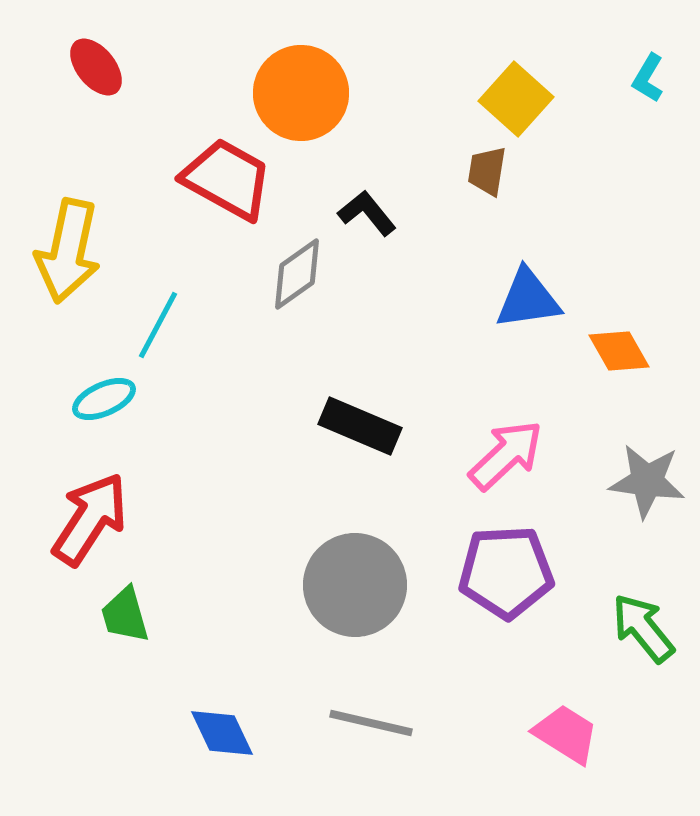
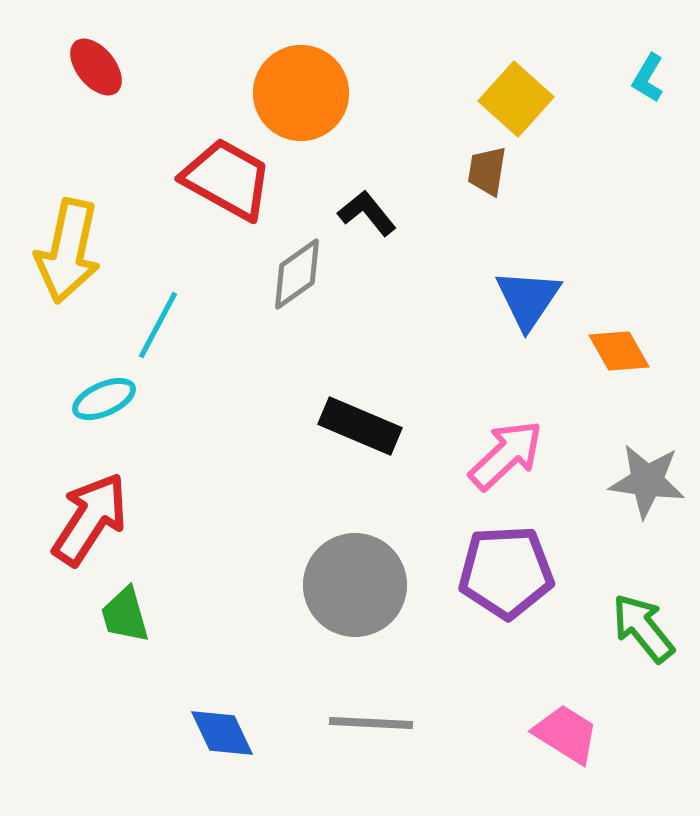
blue triangle: rotated 48 degrees counterclockwise
gray line: rotated 10 degrees counterclockwise
